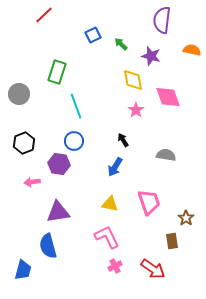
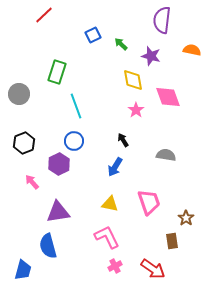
purple hexagon: rotated 25 degrees clockwise
pink arrow: rotated 56 degrees clockwise
